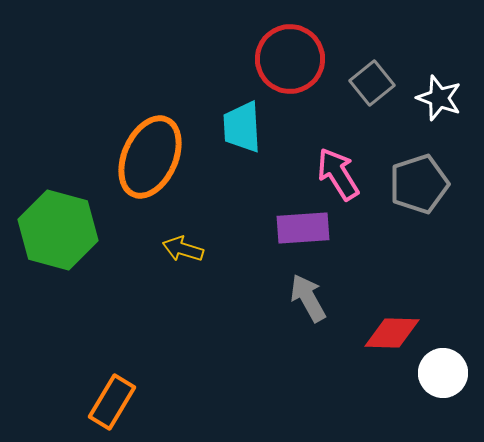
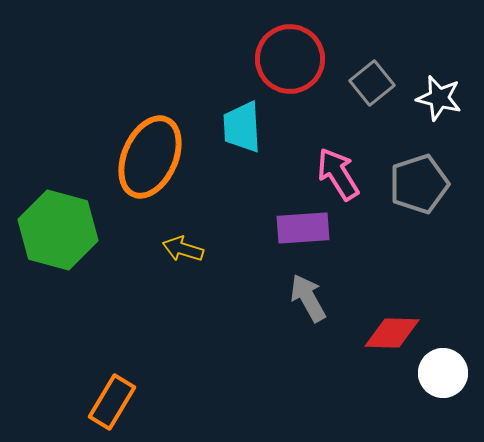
white star: rotated 6 degrees counterclockwise
